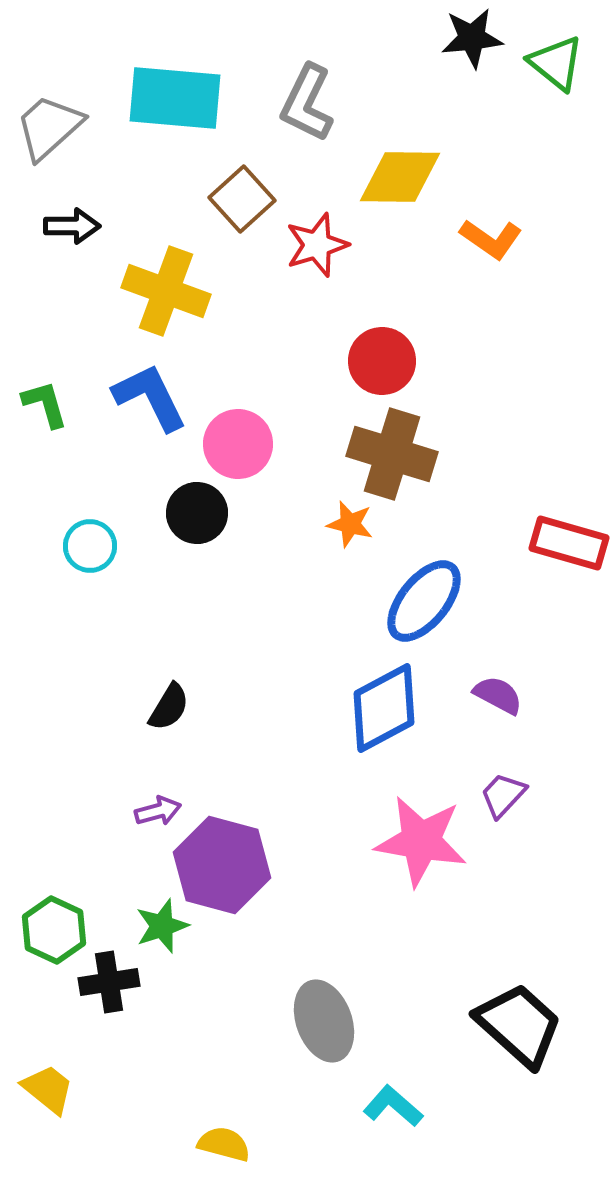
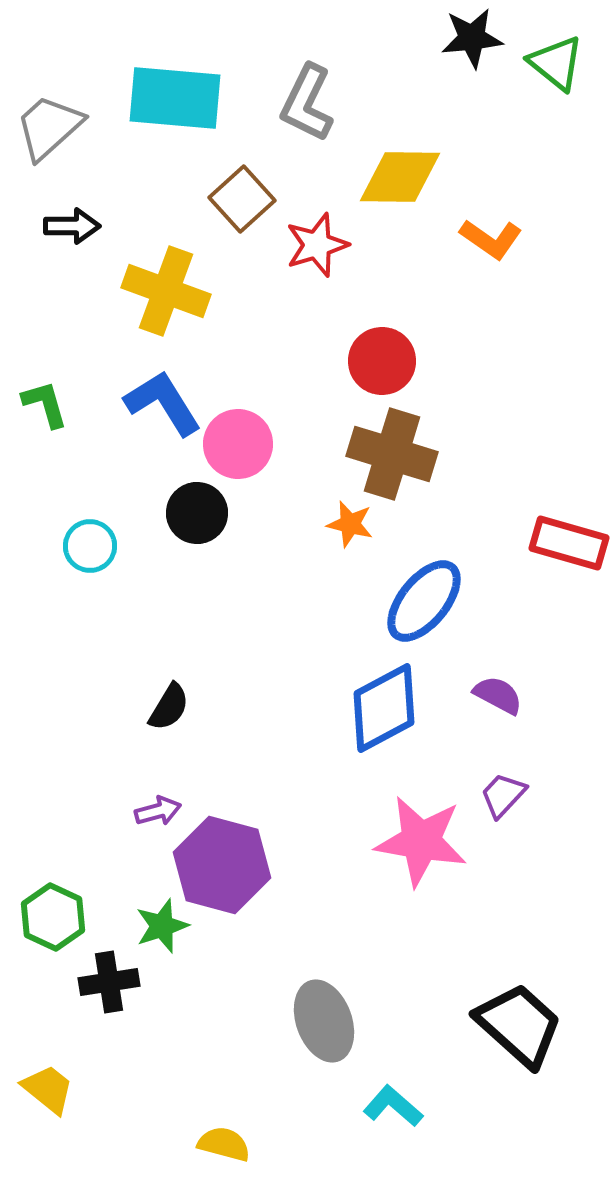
blue L-shape: moved 13 px right, 6 px down; rotated 6 degrees counterclockwise
green hexagon: moved 1 px left, 13 px up
